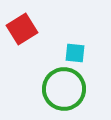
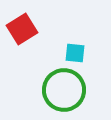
green circle: moved 1 px down
